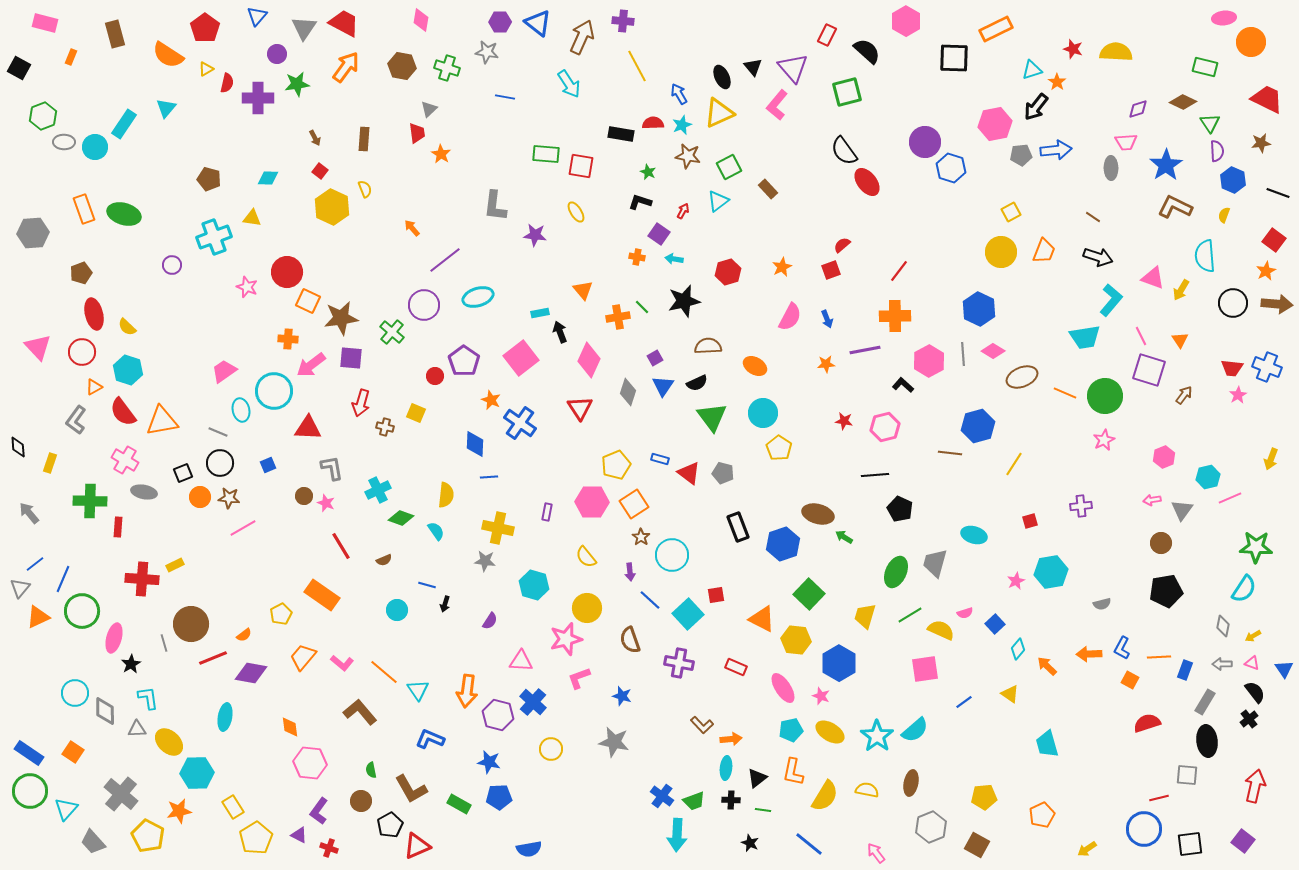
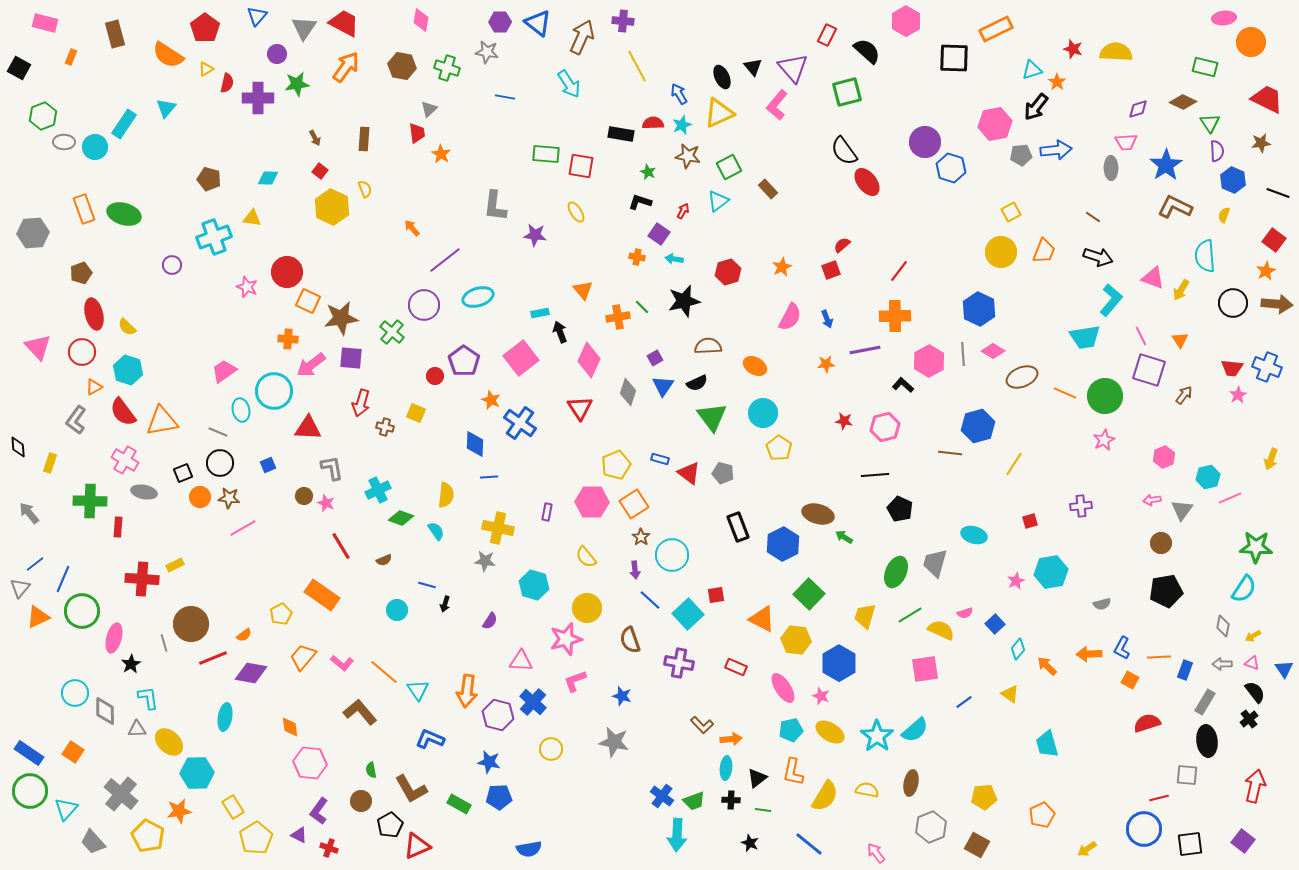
blue hexagon at (783, 544): rotated 8 degrees counterclockwise
purple arrow at (630, 572): moved 5 px right, 2 px up
pink L-shape at (579, 678): moved 4 px left, 3 px down
